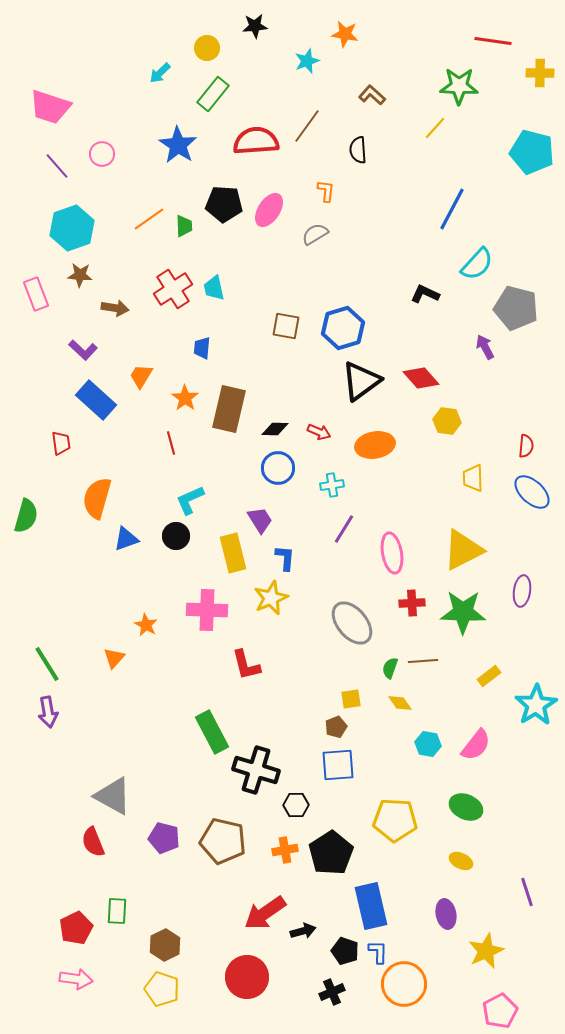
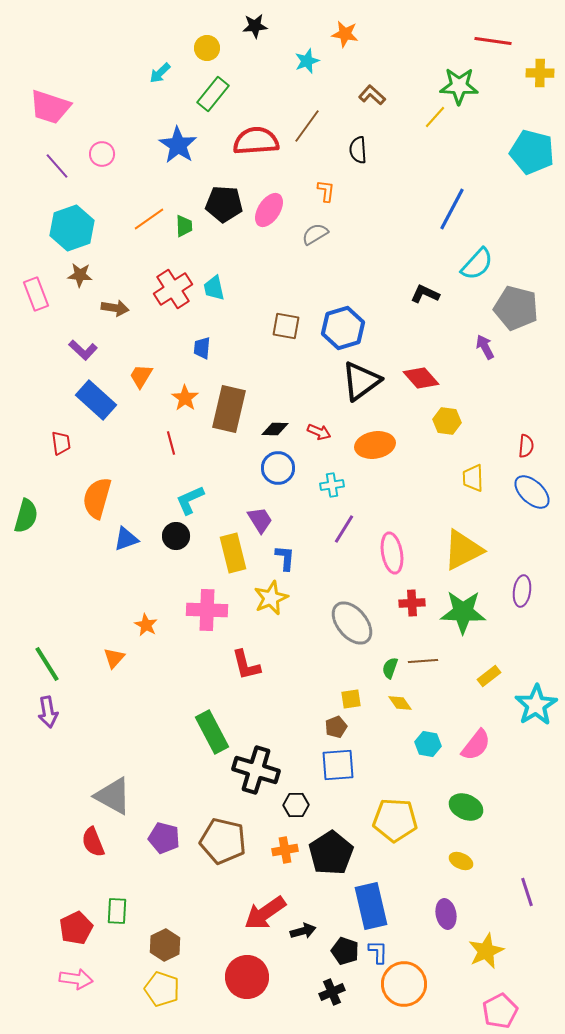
yellow line at (435, 128): moved 11 px up
